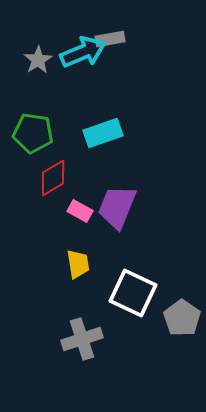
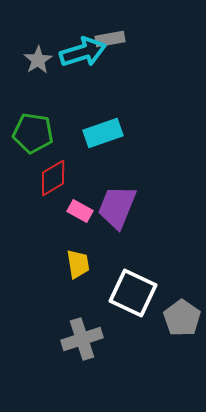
cyan arrow: rotated 6 degrees clockwise
